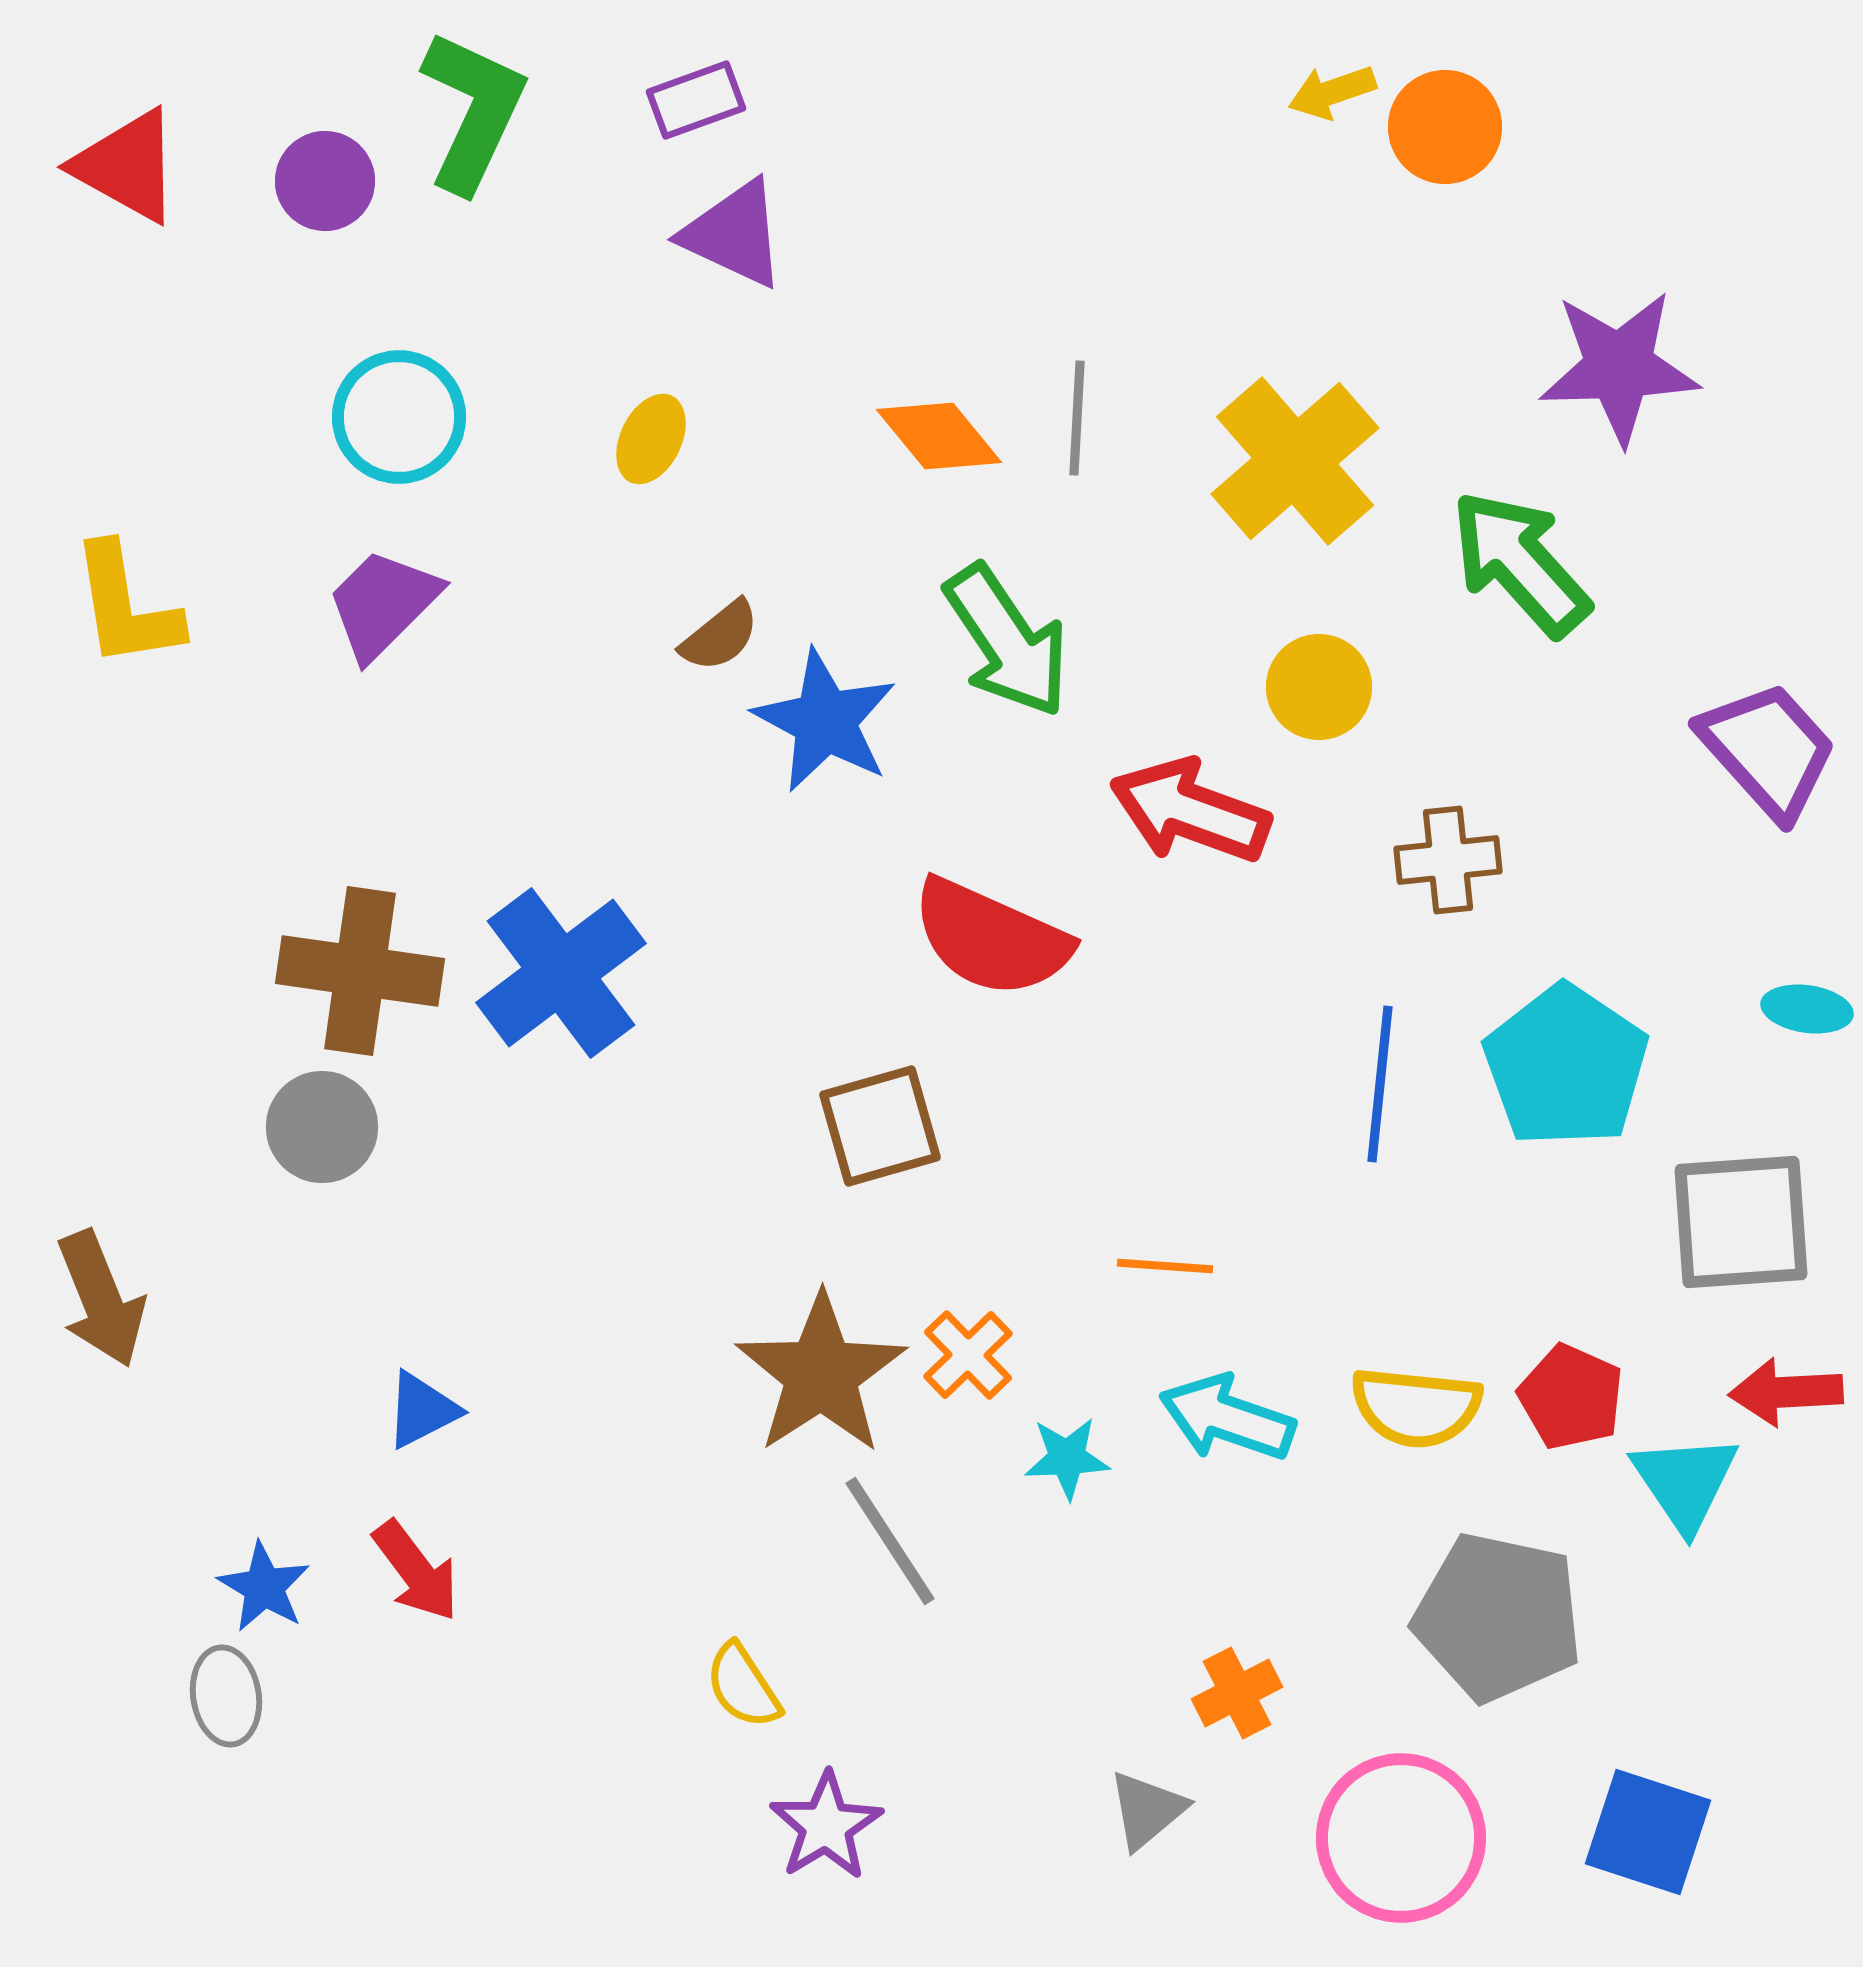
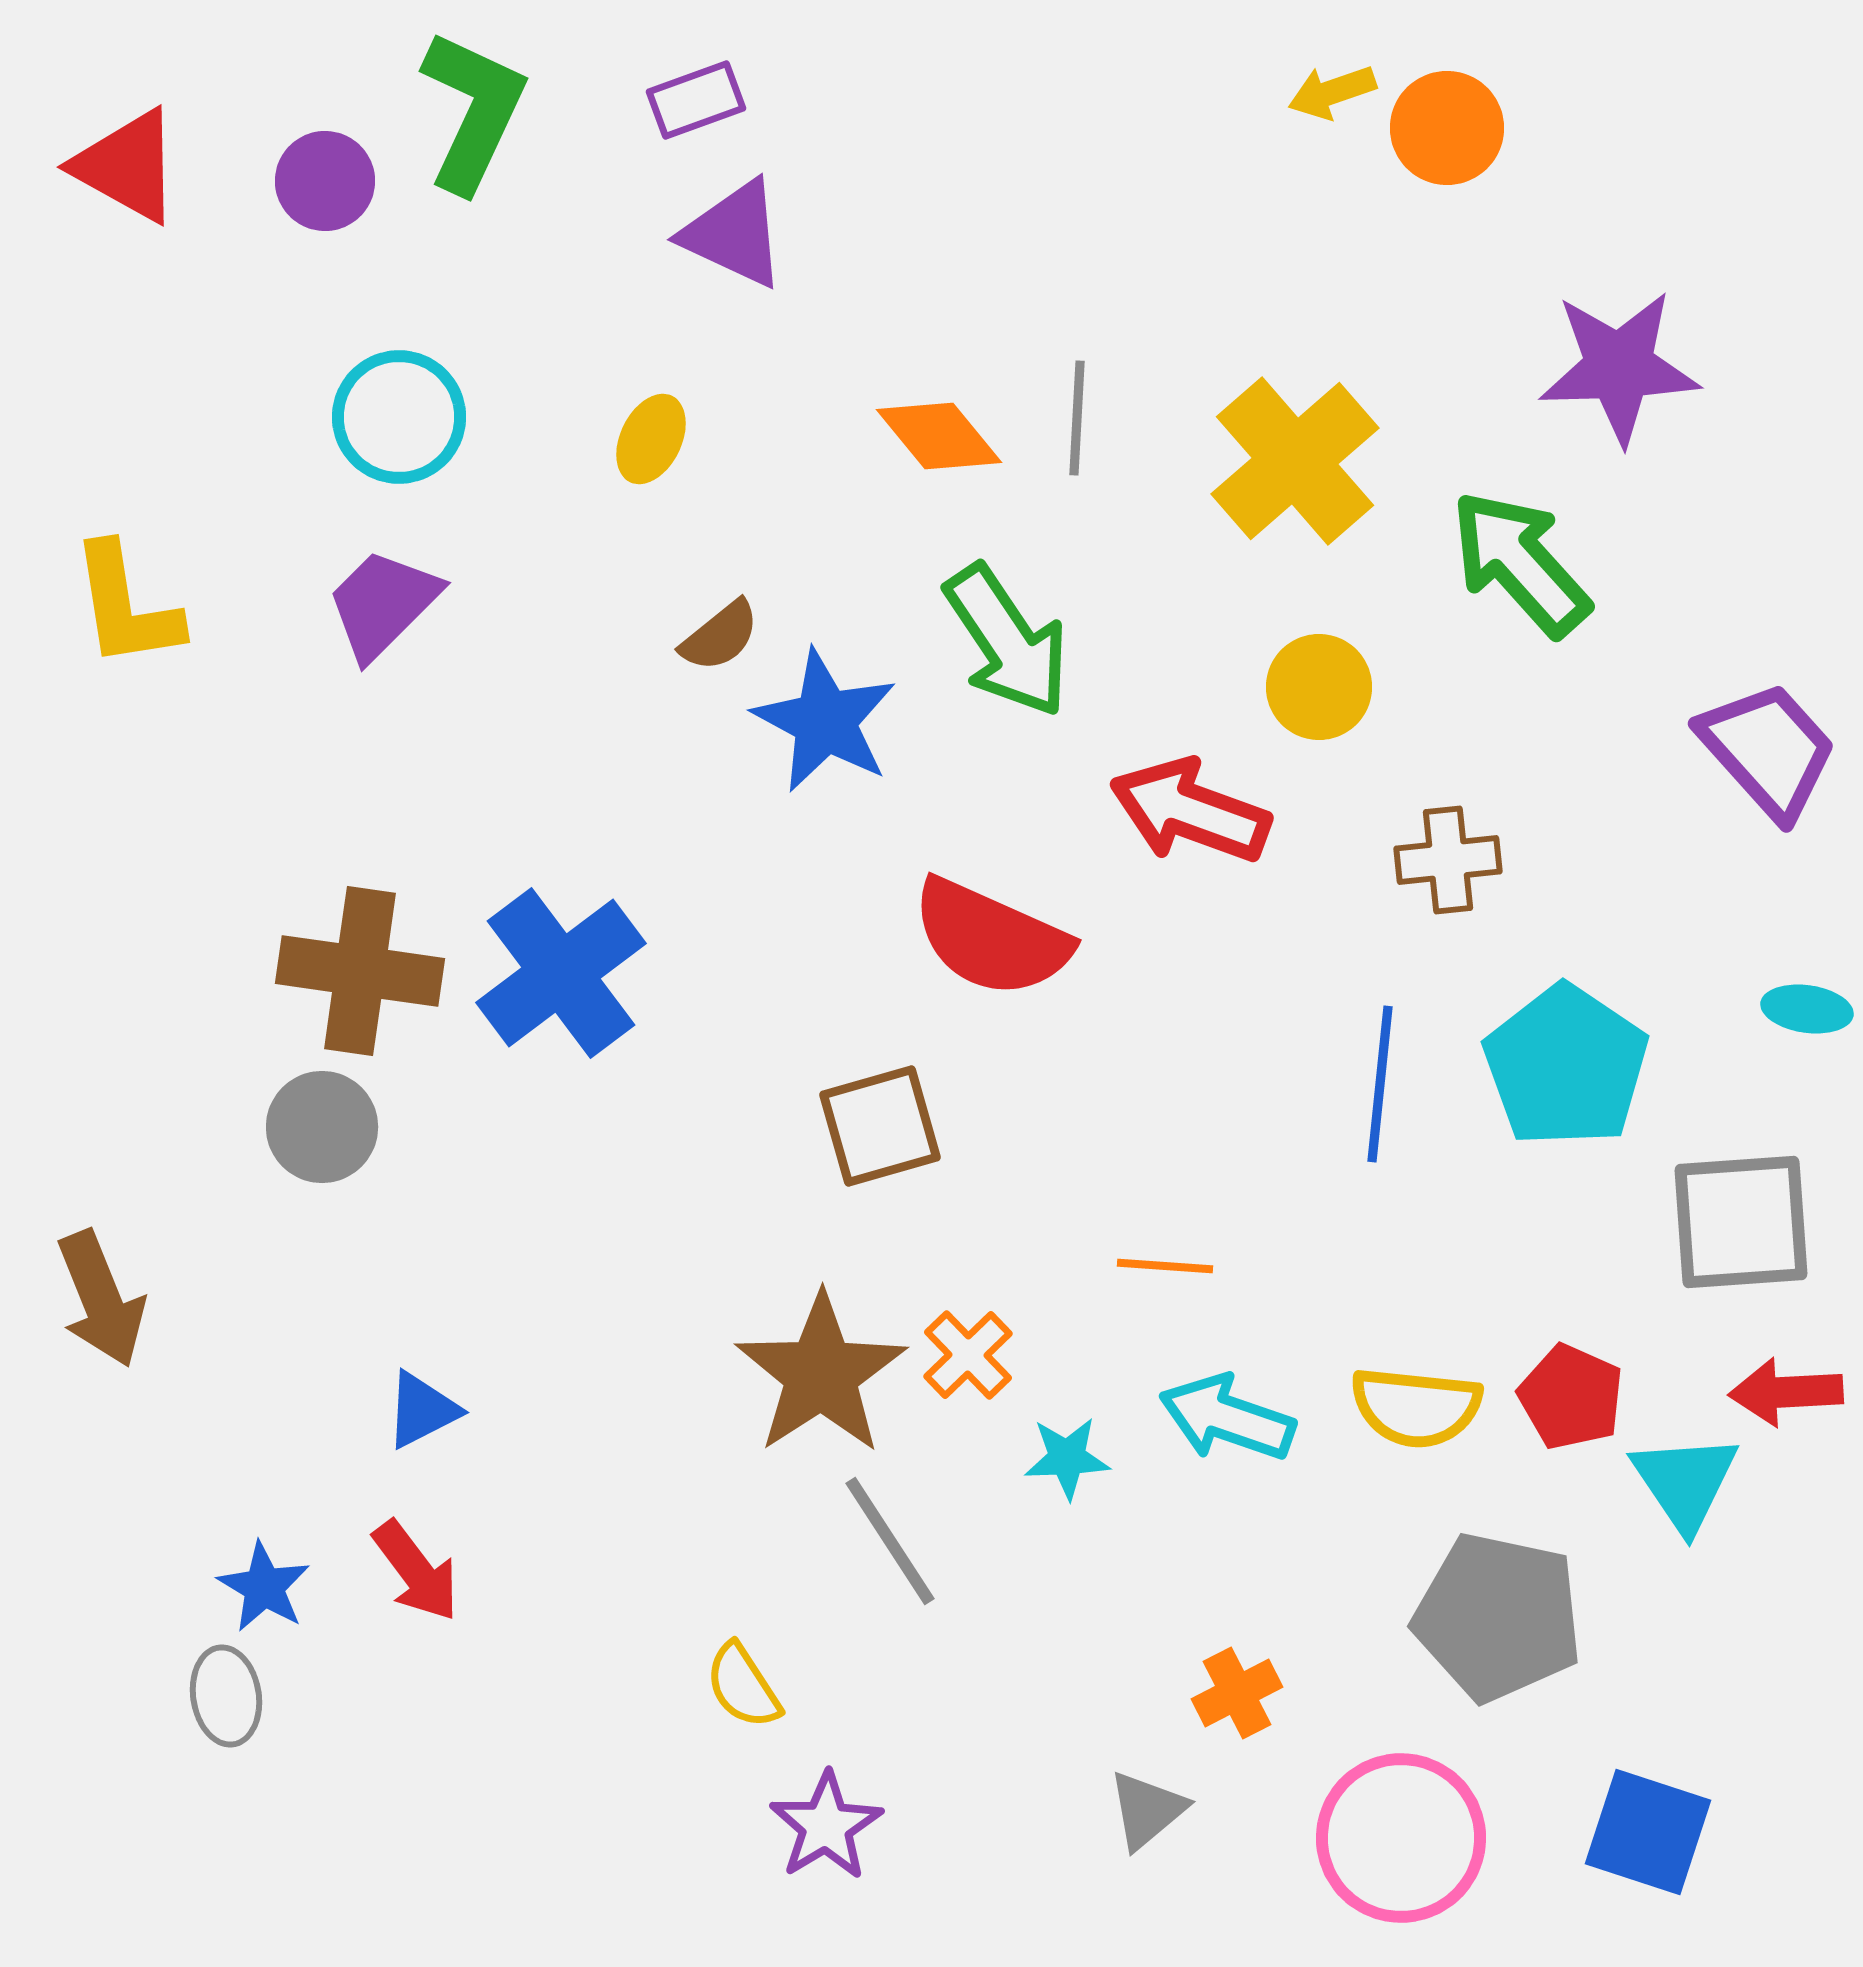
orange circle at (1445, 127): moved 2 px right, 1 px down
